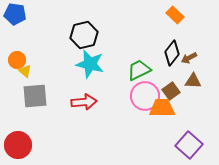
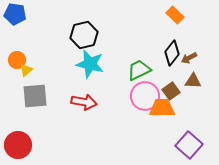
yellow triangle: moved 1 px right, 1 px up; rotated 40 degrees clockwise
red arrow: rotated 15 degrees clockwise
